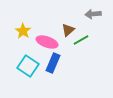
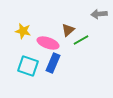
gray arrow: moved 6 px right
yellow star: rotated 21 degrees counterclockwise
pink ellipse: moved 1 px right, 1 px down
cyan square: rotated 15 degrees counterclockwise
